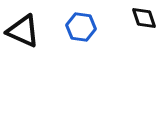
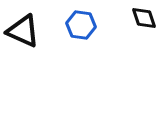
blue hexagon: moved 2 px up
